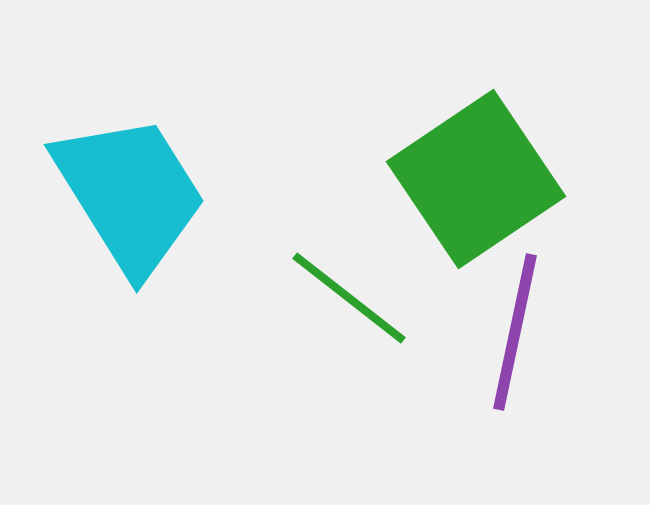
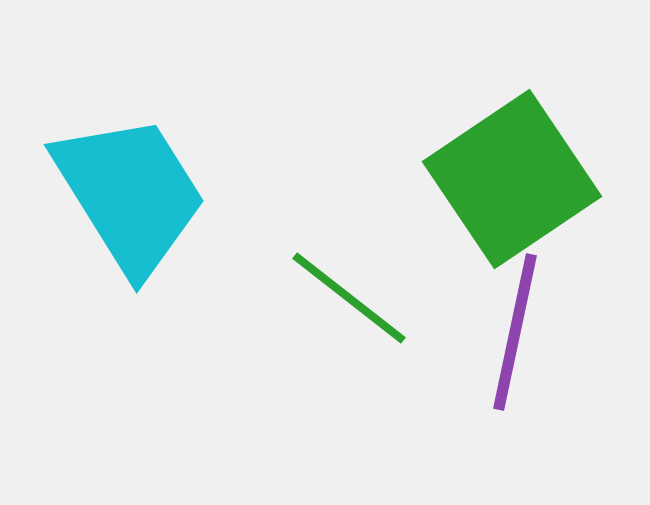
green square: moved 36 px right
